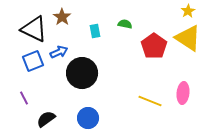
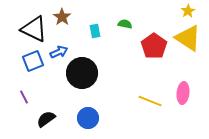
purple line: moved 1 px up
